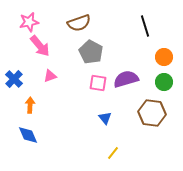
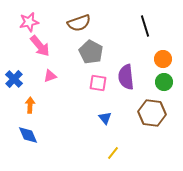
orange circle: moved 1 px left, 2 px down
purple semicircle: moved 2 px up; rotated 80 degrees counterclockwise
